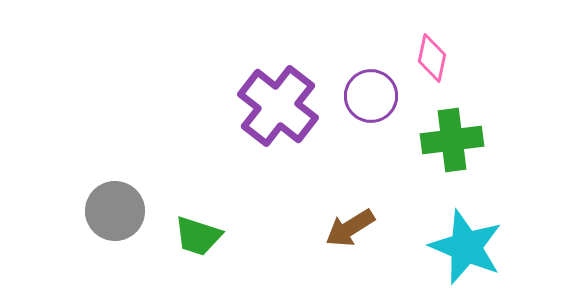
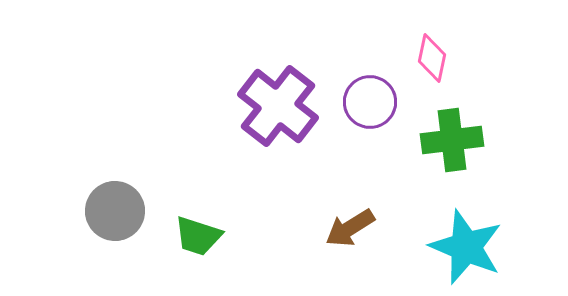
purple circle: moved 1 px left, 6 px down
